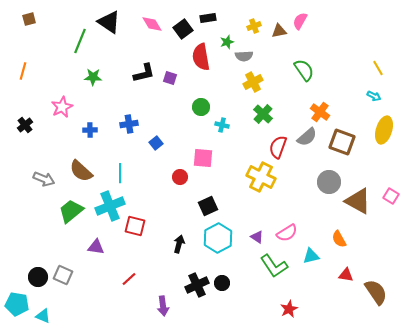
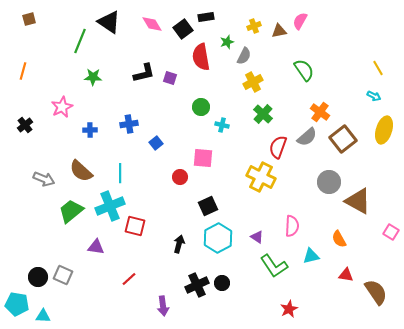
black rectangle at (208, 18): moved 2 px left, 1 px up
gray semicircle at (244, 56): rotated 60 degrees counterclockwise
brown square at (342, 142): moved 1 px right, 3 px up; rotated 32 degrees clockwise
pink square at (391, 196): moved 36 px down
pink semicircle at (287, 233): moved 5 px right, 7 px up; rotated 55 degrees counterclockwise
cyan triangle at (43, 316): rotated 21 degrees counterclockwise
